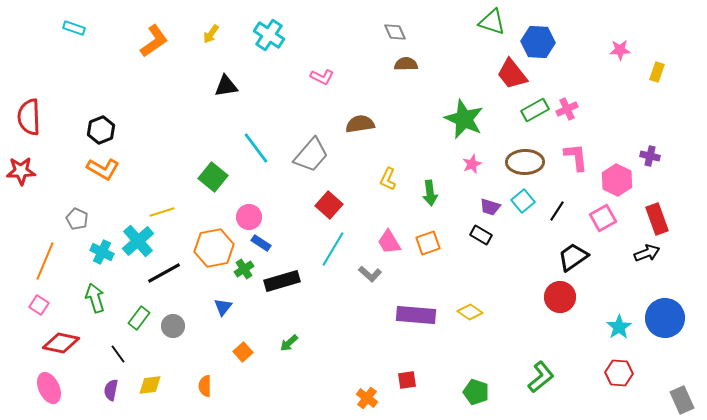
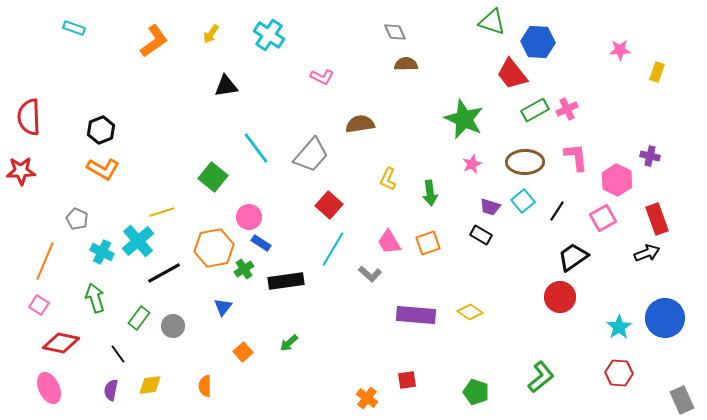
black rectangle at (282, 281): moved 4 px right; rotated 8 degrees clockwise
